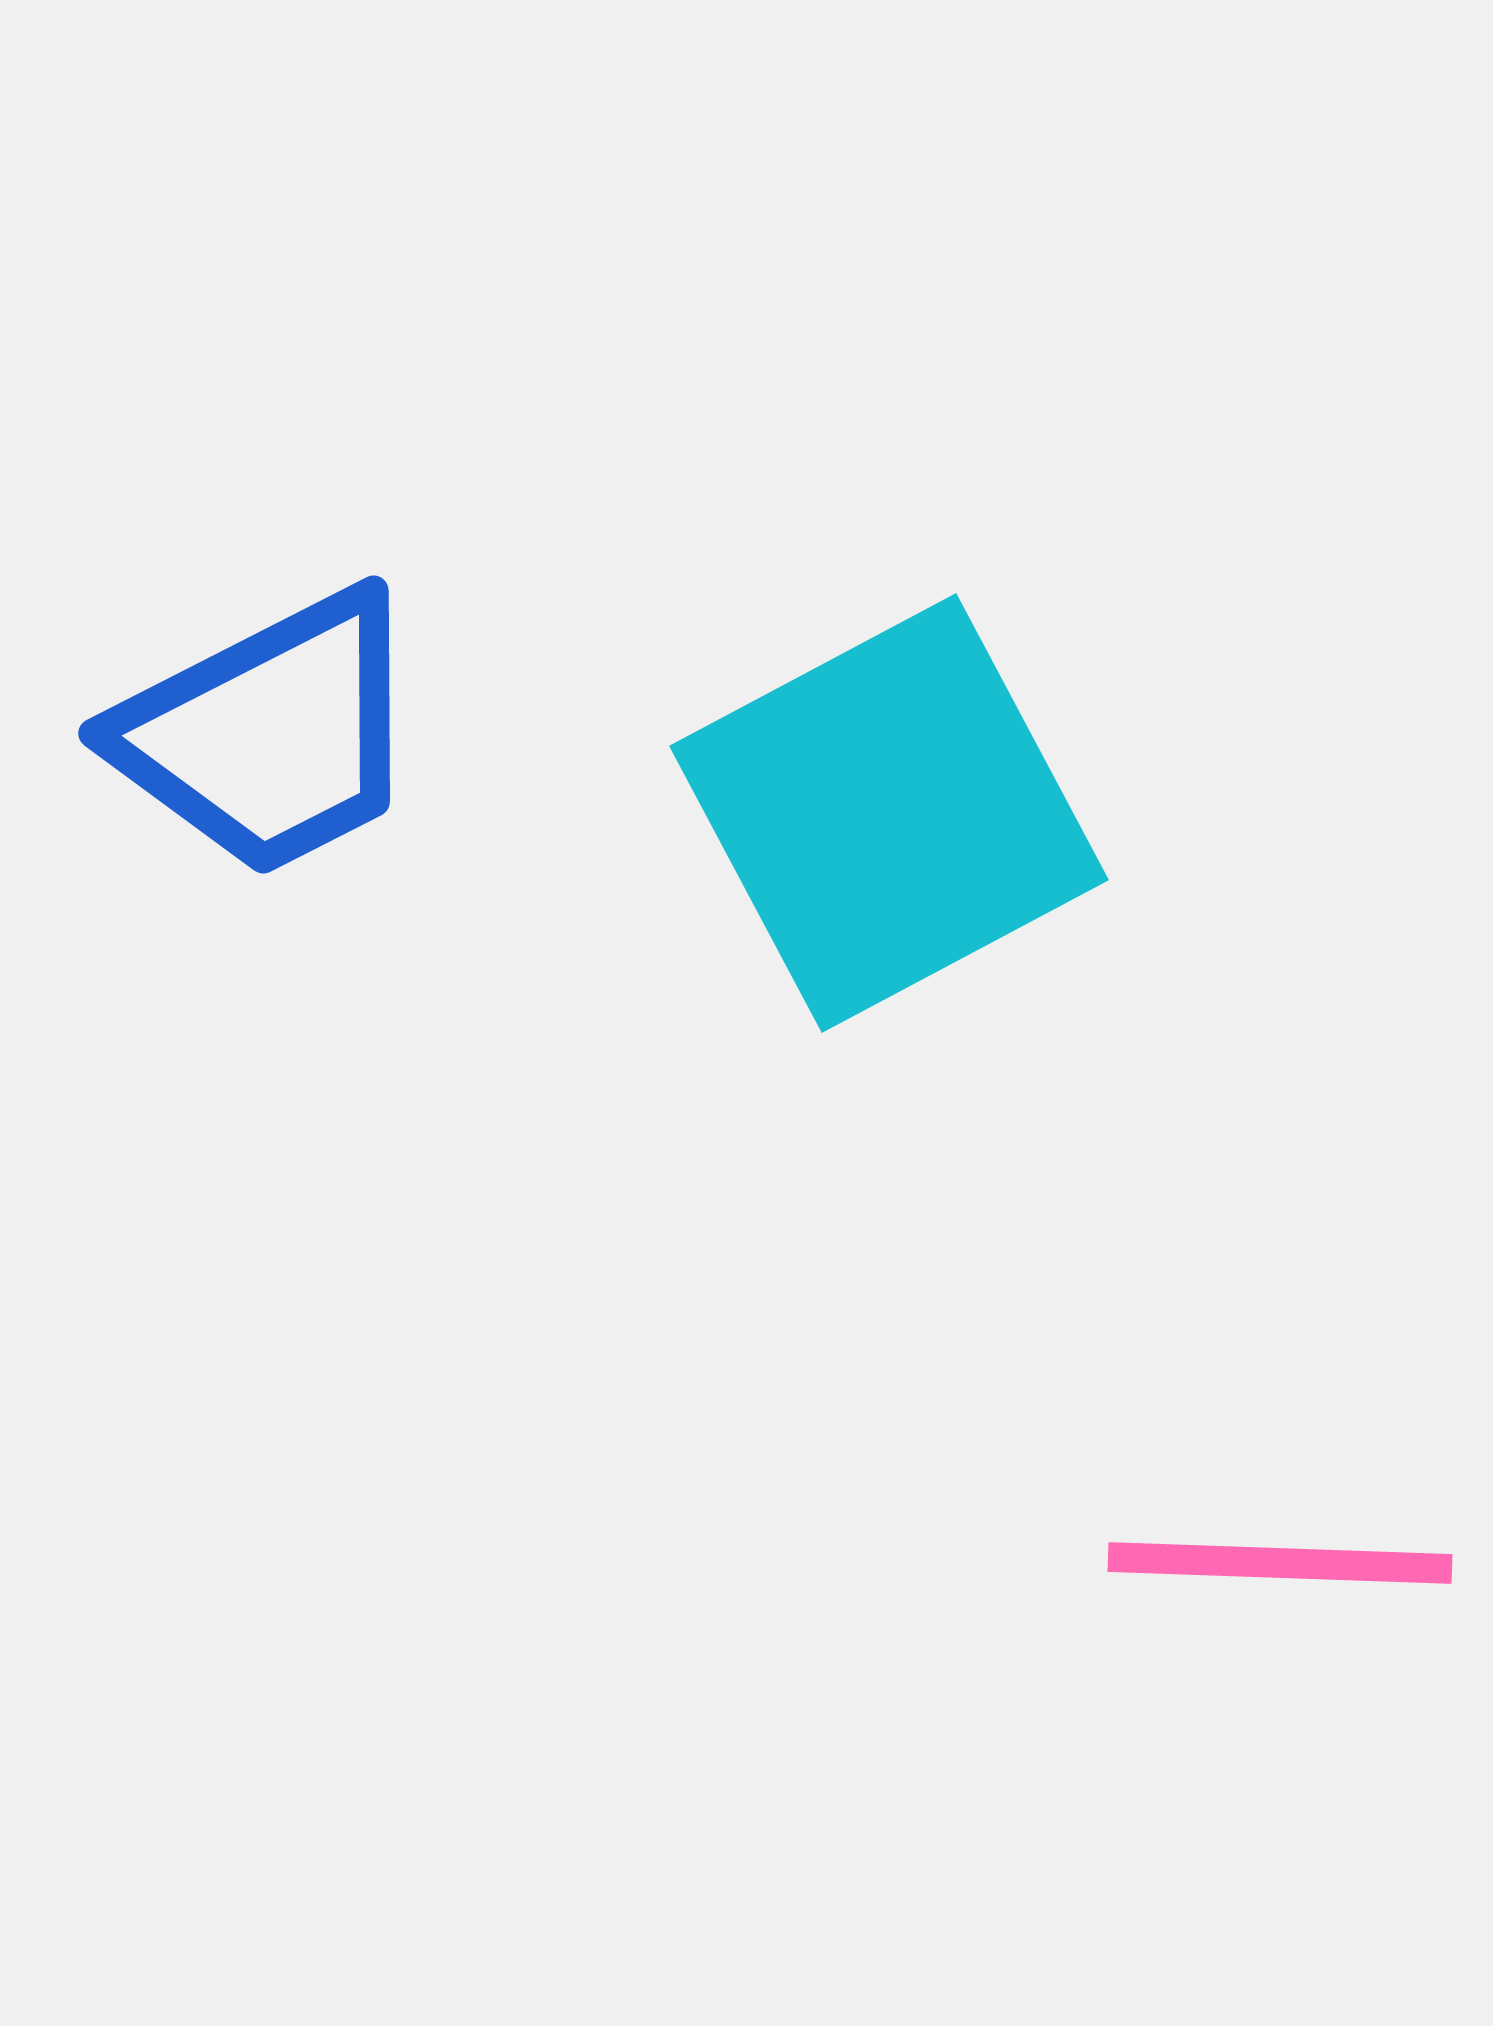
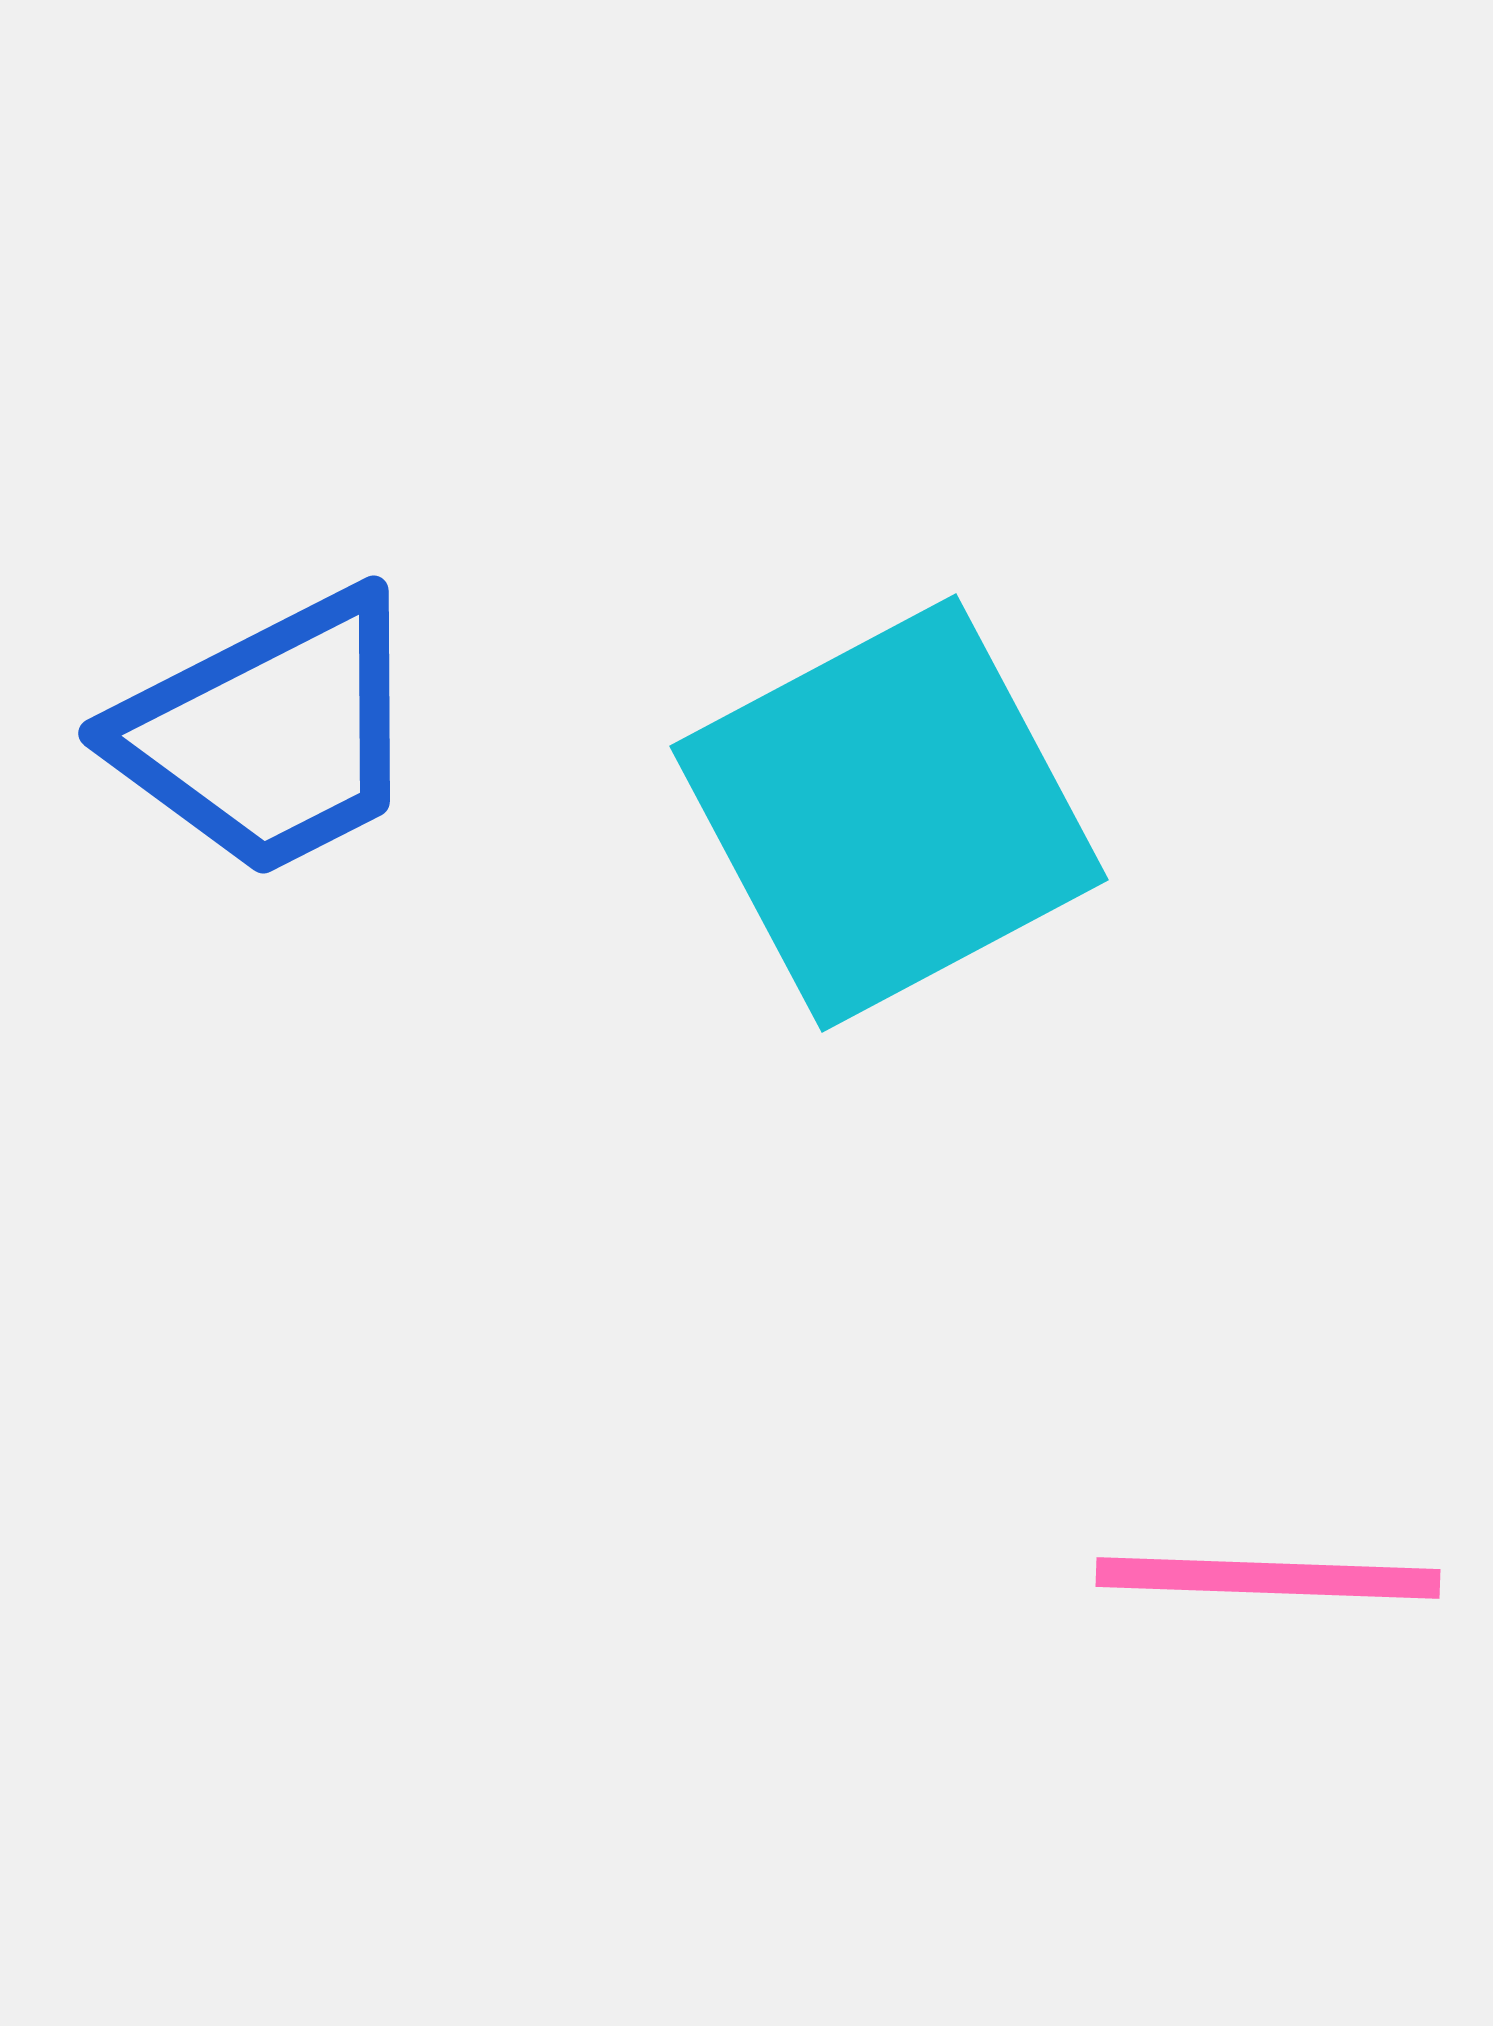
pink line: moved 12 px left, 15 px down
